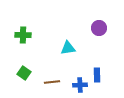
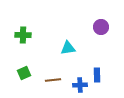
purple circle: moved 2 px right, 1 px up
green square: rotated 32 degrees clockwise
brown line: moved 1 px right, 2 px up
